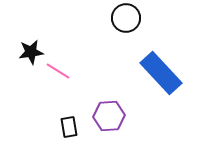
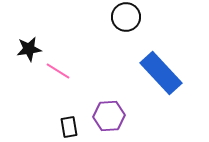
black circle: moved 1 px up
black star: moved 2 px left, 3 px up
